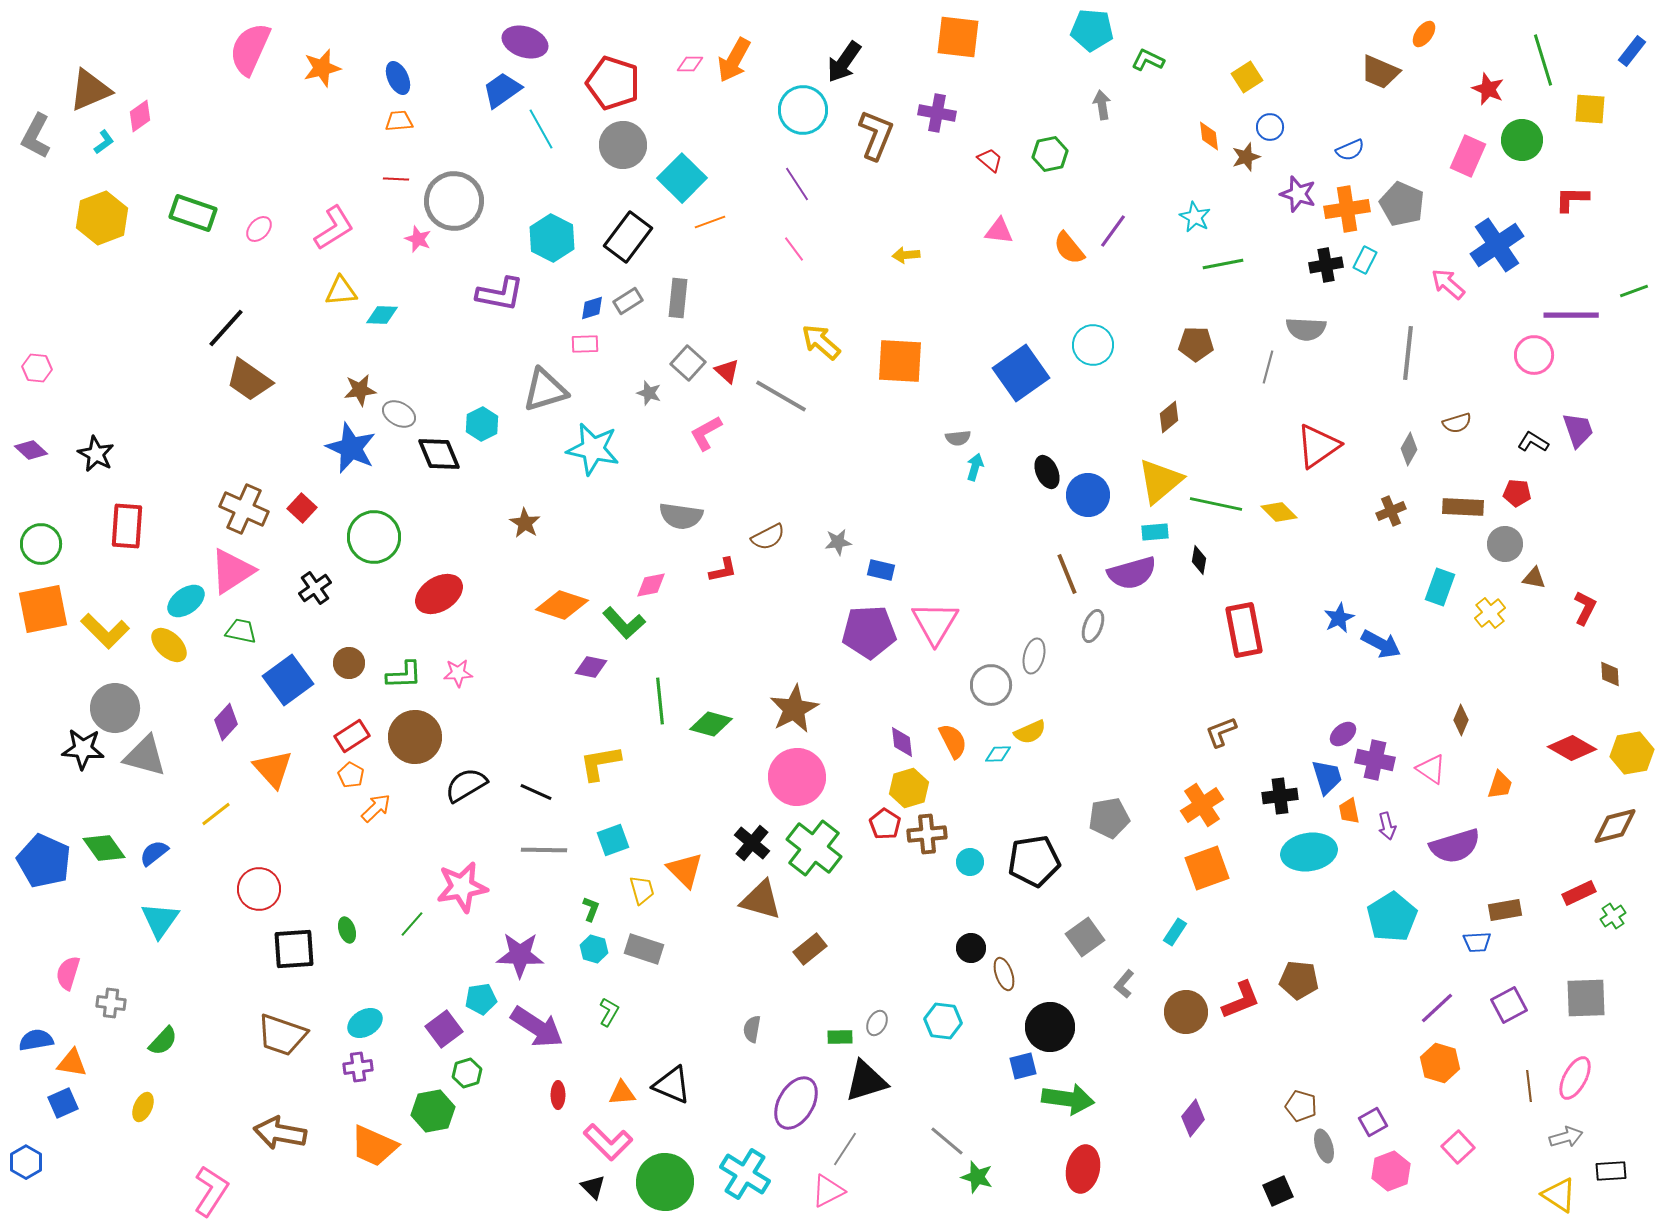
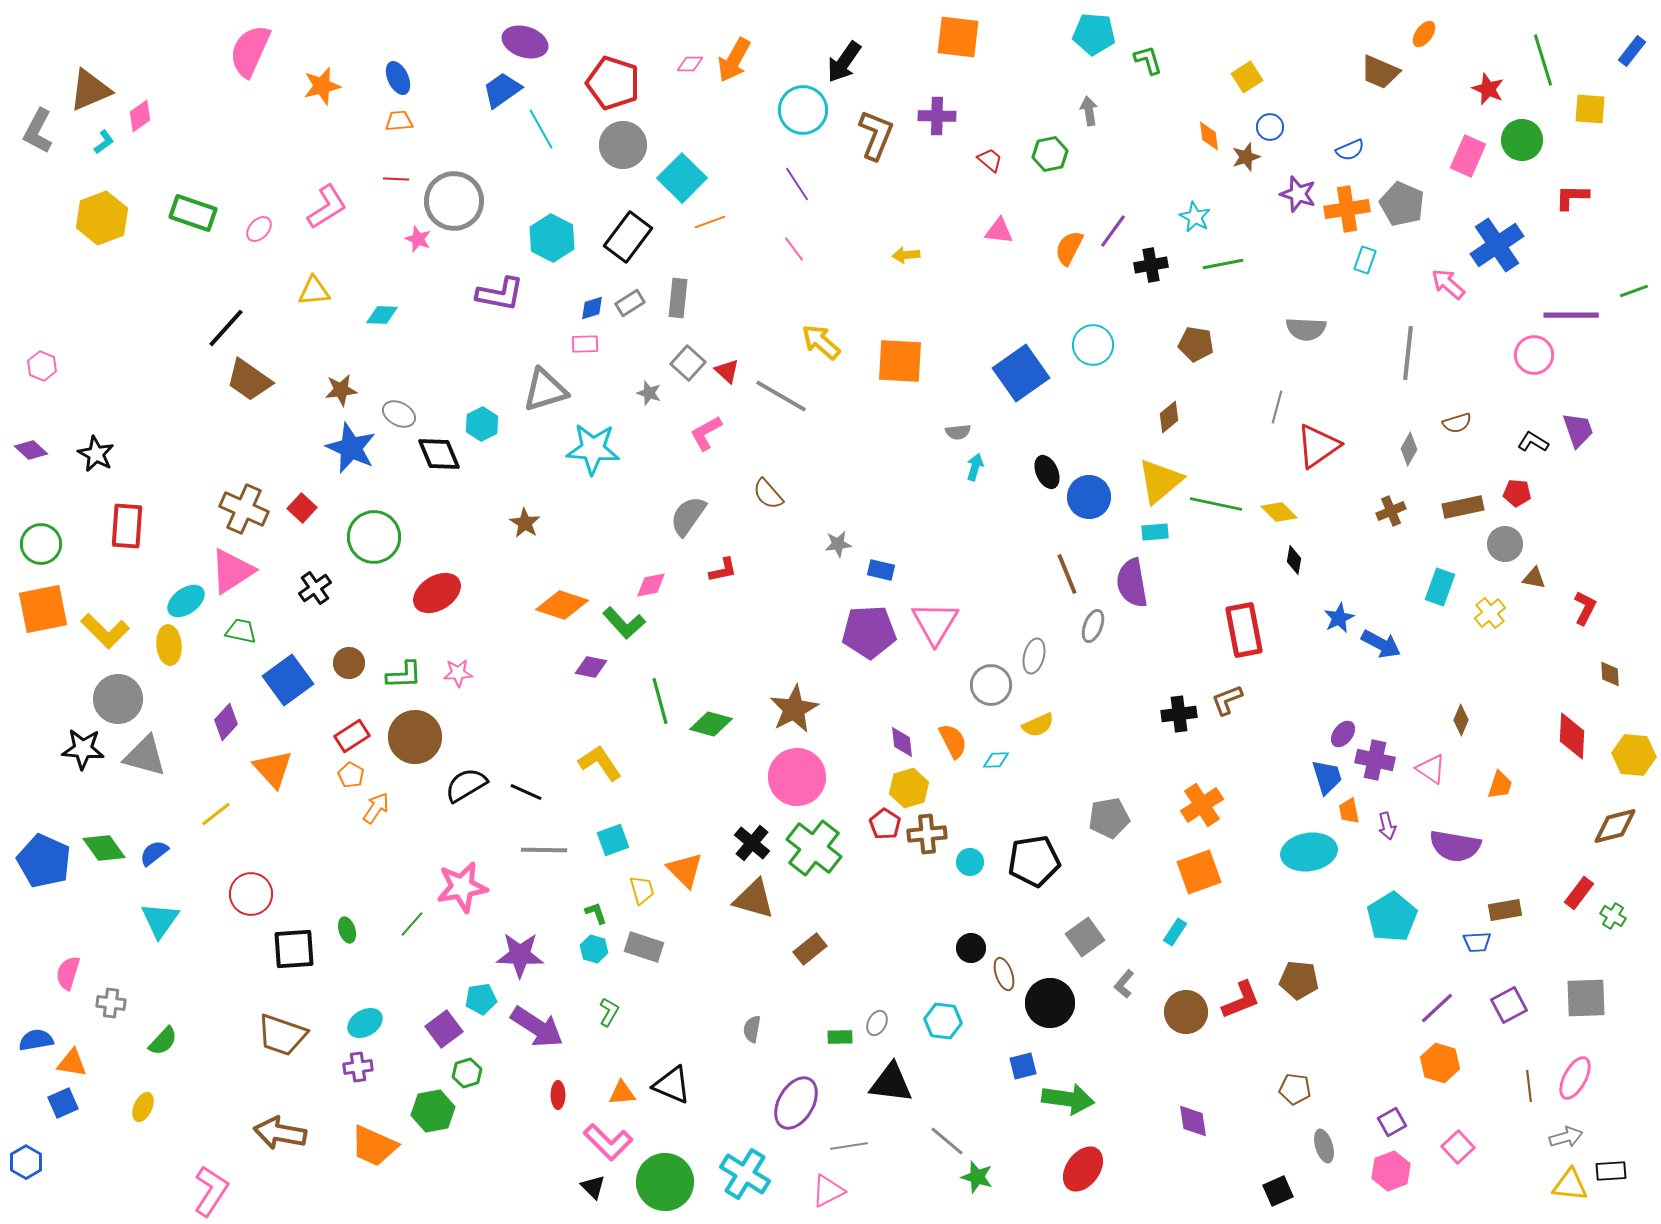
cyan pentagon at (1092, 30): moved 2 px right, 4 px down
pink semicircle at (250, 49): moved 2 px down
green L-shape at (1148, 60): rotated 48 degrees clockwise
orange star at (322, 68): moved 18 px down
gray arrow at (1102, 105): moved 13 px left, 6 px down
purple cross at (937, 113): moved 3 px down; rotated 9 degrees counterclockwise
gray L-shape at (36, 136): moved 2 px right, 5 px up
red L-shape at (1572, 199): moved 2 px up
pink L-shape at (334, 228): moved 7 px left, 21 px up
orange semicircle at (1069, 248): rotated 66 degrees clockwise
cyan rectangle at (1365, 260): rotated 8 degrees counterclockwise
black cross at (1326, 265): moved 175 px left
yellow triangle at (341, 291): moved 27 px left
gray rectangle at (628, 301): moved 2 px right, 2 px down
brown pentagon at (1196, 344): rotated 8 degrees clockwise
gray line at (1268, 367): moved 9 px right, 40 px down
pink hexagon at (37, 368): moved 5 px right, 2 px up; rotated 16 degrees clockwise
brown star at (360, 390): moved 19 px left
gray semicircle at (958, 438): moved 6 px up
cyan star at (593, 449): rotated 8 degrees counterclockwise
blue circle at (1088, 495): moved 1 px right, 2 px down
brown rectangle at (1463, 507): rotated 15 degrees counterclockwise
gray semicircle at (681, 516): moved 7 px right; rotated 117 degrees clockwise
brown semicircle at (768, 537): moved 43 px up; rotated 76 degrees clockwise
gray star at (838, 542): moved 2 px down
black diamond at (1199, 560): moved 95 px right
purple semicircle at (1132, 573): moved 10 px down; rotated 96 degrees clockwise
red ellipse at (439, 594): moved 2 px left, 1 px up
yellow ellipse at (169, 645): rotated 42 degrees clockwise
green line at (660, 701): rotated 9 degrees counterclockwise
gray circle at (115, 708): moved 3 px right, 9 px up
yellow semicircle at (1030, 732): moved 8 px right, 7 px up
brown L-shape at (1221, 732): moved 6 px right, 32 px up
purple ellipse at (1343, 734): rotated 12 degrees counterclockwise
red diamond at (1572, 748): moved 12 px up; rotated 63 degrees clockwise
yellow hexagon at (1632, 753): moved 2 px right, 2 px down; rotated 15 degrees clockwise
cyan diamond at (998, 754): moved 2 px left, 6 px down
yellow L-shape at (600, 763): rotated 66 degrees clockwise
black line at (536, 792): moved 10 px left
black cross at (1280, 796): moved 101 px left, 82 px up
orange arrow at (376, 808): rotated 12 degrees counterclockwise
purple semicircle at (1455, 846): rotated 27 degrees clockwise
orange square at (1207, 868): moved 8 px left, 4 px down
red circle at (259, 889): moved 8 px left, 5 px down
red rectangle at (1579, 893): rotated 28 degrees counterclockwise
brown triangle at (761, 900): moved 7 px left, 1 px up
green L-shape at (591, 909): moved 5 px right, 4 px down; rotated 40 degrees counterclockwise
green cross at (1613, 916): rotated 25 degrees counterclockwise
gray rectangle at (644, 949): moved 2 px up
black circle at (1050, 1027): moved 24 px up
black triangle at (866, 1081): moved 25 px right, 2 px down; rotated 24 degrees clockwise
brown pentagon at (1301, 1106): moved 6 px left, 17 px up; rotated 8 degrees counterclockwise
purple diamond at (1193, 1118): moved 3 px down; rotated 48 degrees counterclockwise
purple square at (1373, 1122): moved 19 px right
gray line at (845, 1149): moved 4 px right, 3 px up; rotated 48 degrees clockwise
red ellipse at (1083, 1169): rotated 24 degrees clockwise
yellow triangle at (1559, 1195): moved 11 px right, 10 px up; rotated 27 degrees counterclockwise
